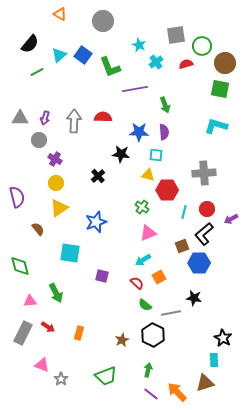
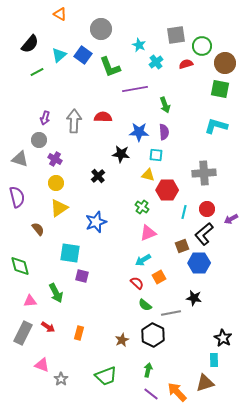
gray circle at (103, 21): moved 2 px left, 8 px down
gray triangle at (20, 118): moved 41 px down; rotated 18 degrees clockwise
purple square at (102, 276): moved 20 px left
